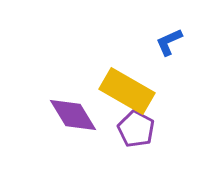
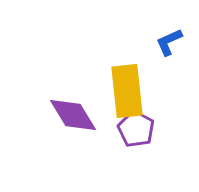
yellow rectangle: rotated 54 degrees clockwise
